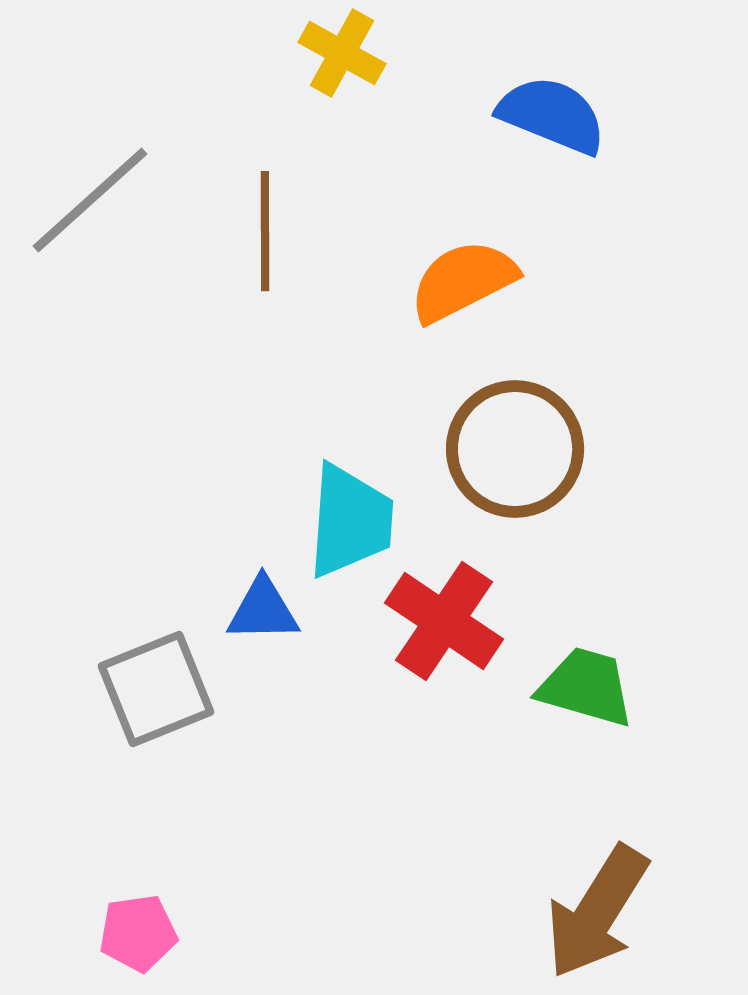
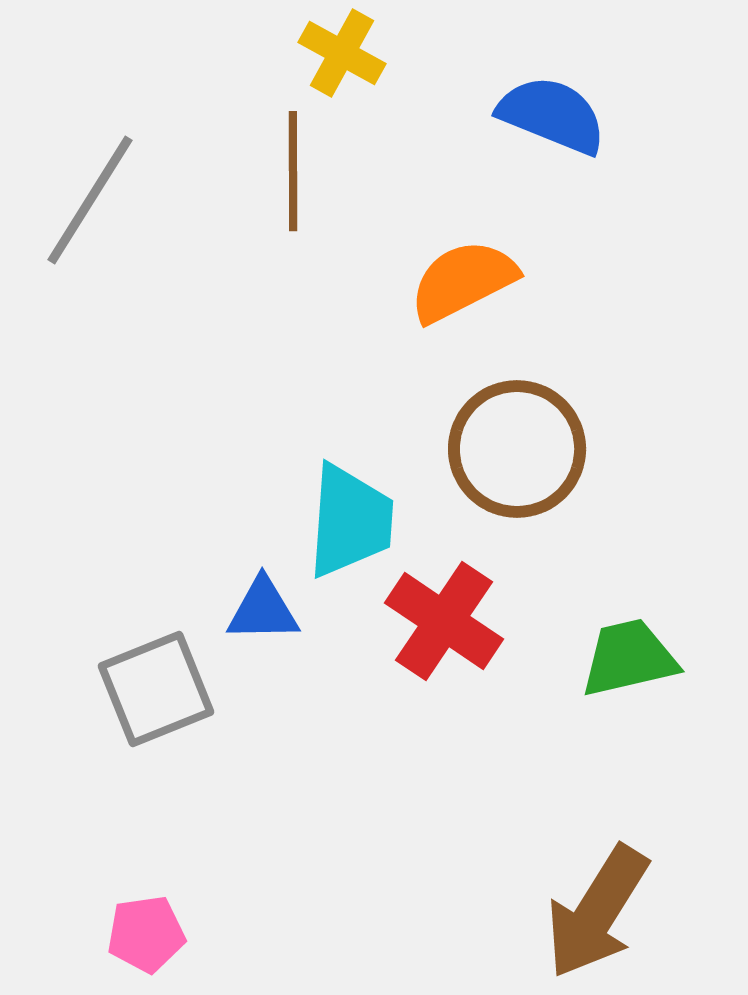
gray line: rotated 16 degrees counterclockwise
brown line: moved 28 px right, 60 px up
brown circle: moved 2 px right
green trapezoid: moved 43 px right, 29 px up; rotated 29 degrees counterclockwise
pink pentagon: moved 8 px right, 1 px down
